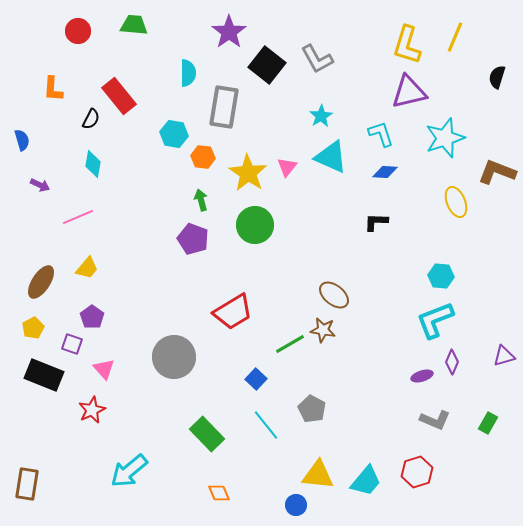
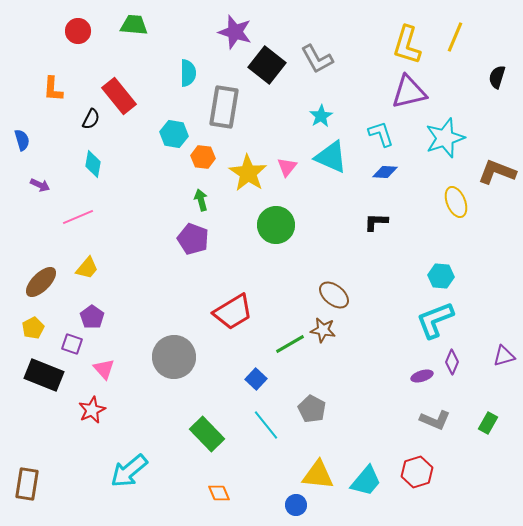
purple star at (229, 32): moved 6 px right; rotated 20 degrees counterclockwise
green circle at (255, 225): moved 21 px right
brown ellipse at (41, 282): rotated 12 degrees clockwise
